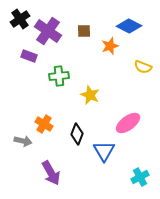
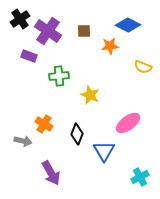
blue diamond: moved 1 px left, 1 px up
orange star: rotated 12 degrees clockwise
